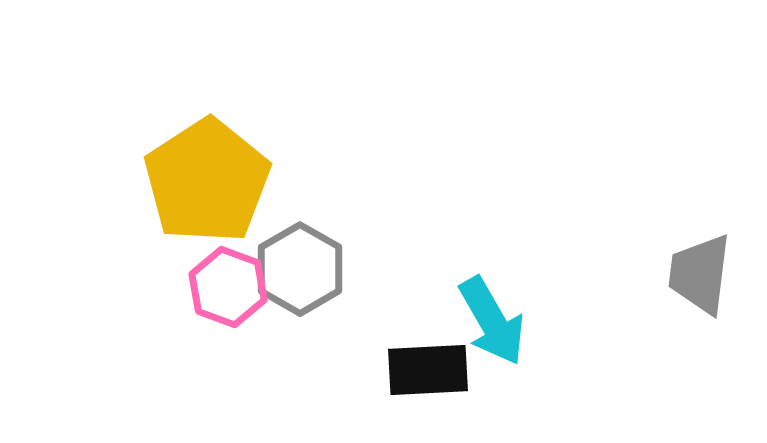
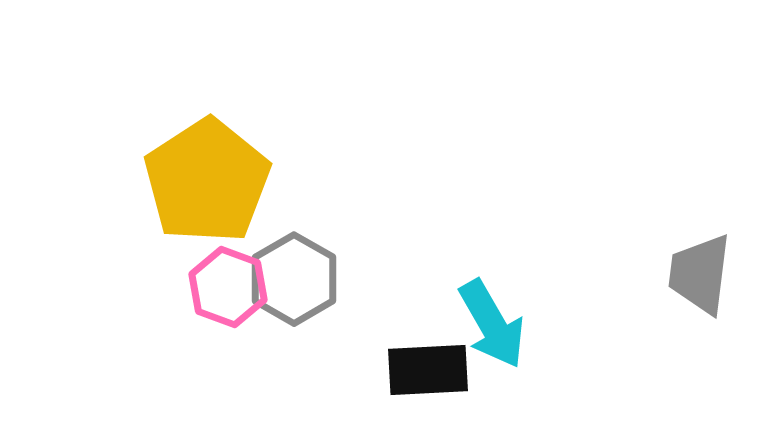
gray hexagon: moved 6 px left, 10 px down
cyan arrow: moved 3 px down
